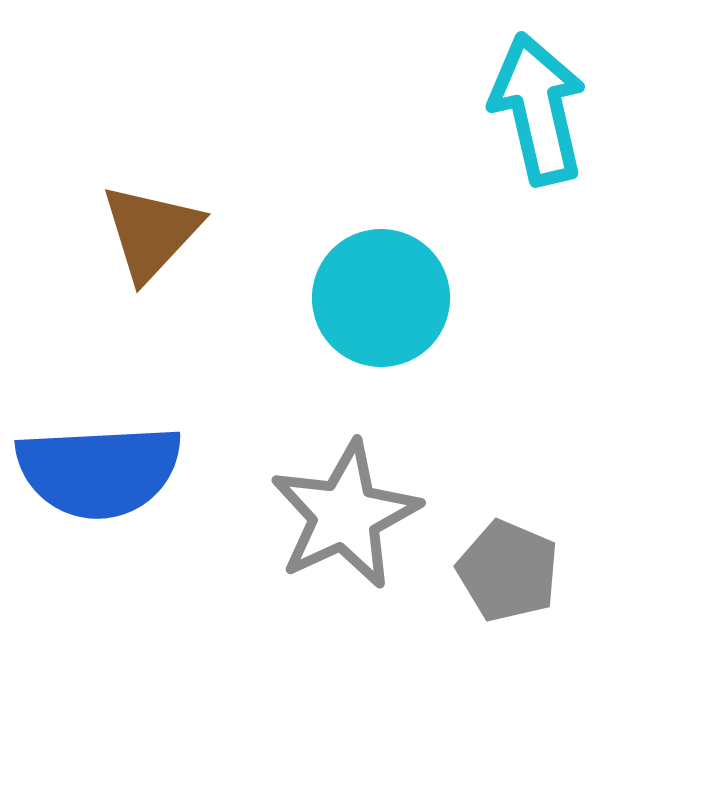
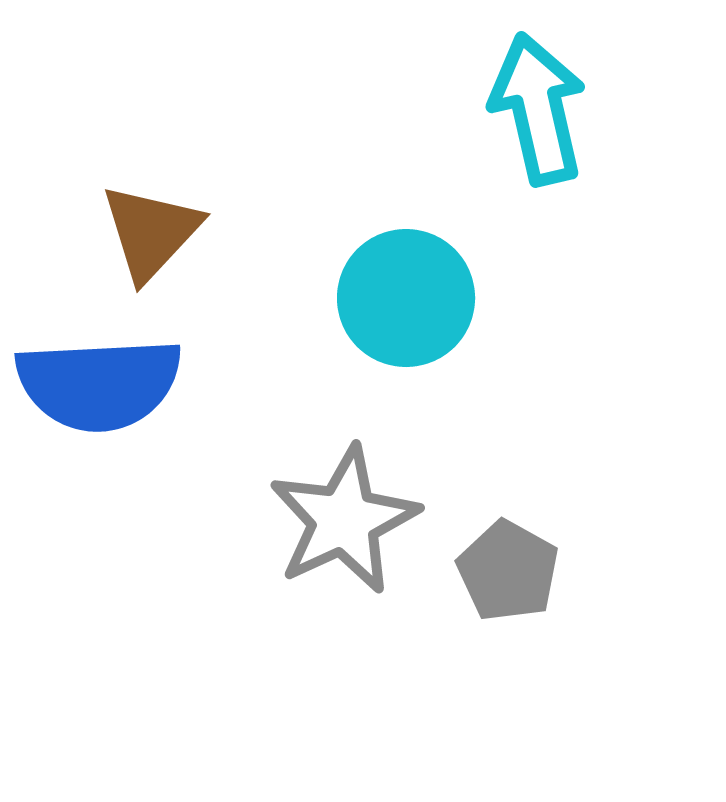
cyan circle: moved 25 px right
blue semicircle: moved 87 px up
gray star: moved 1 px left, 5 px down
gray pentagon: rotated 6 degrees clockwise
